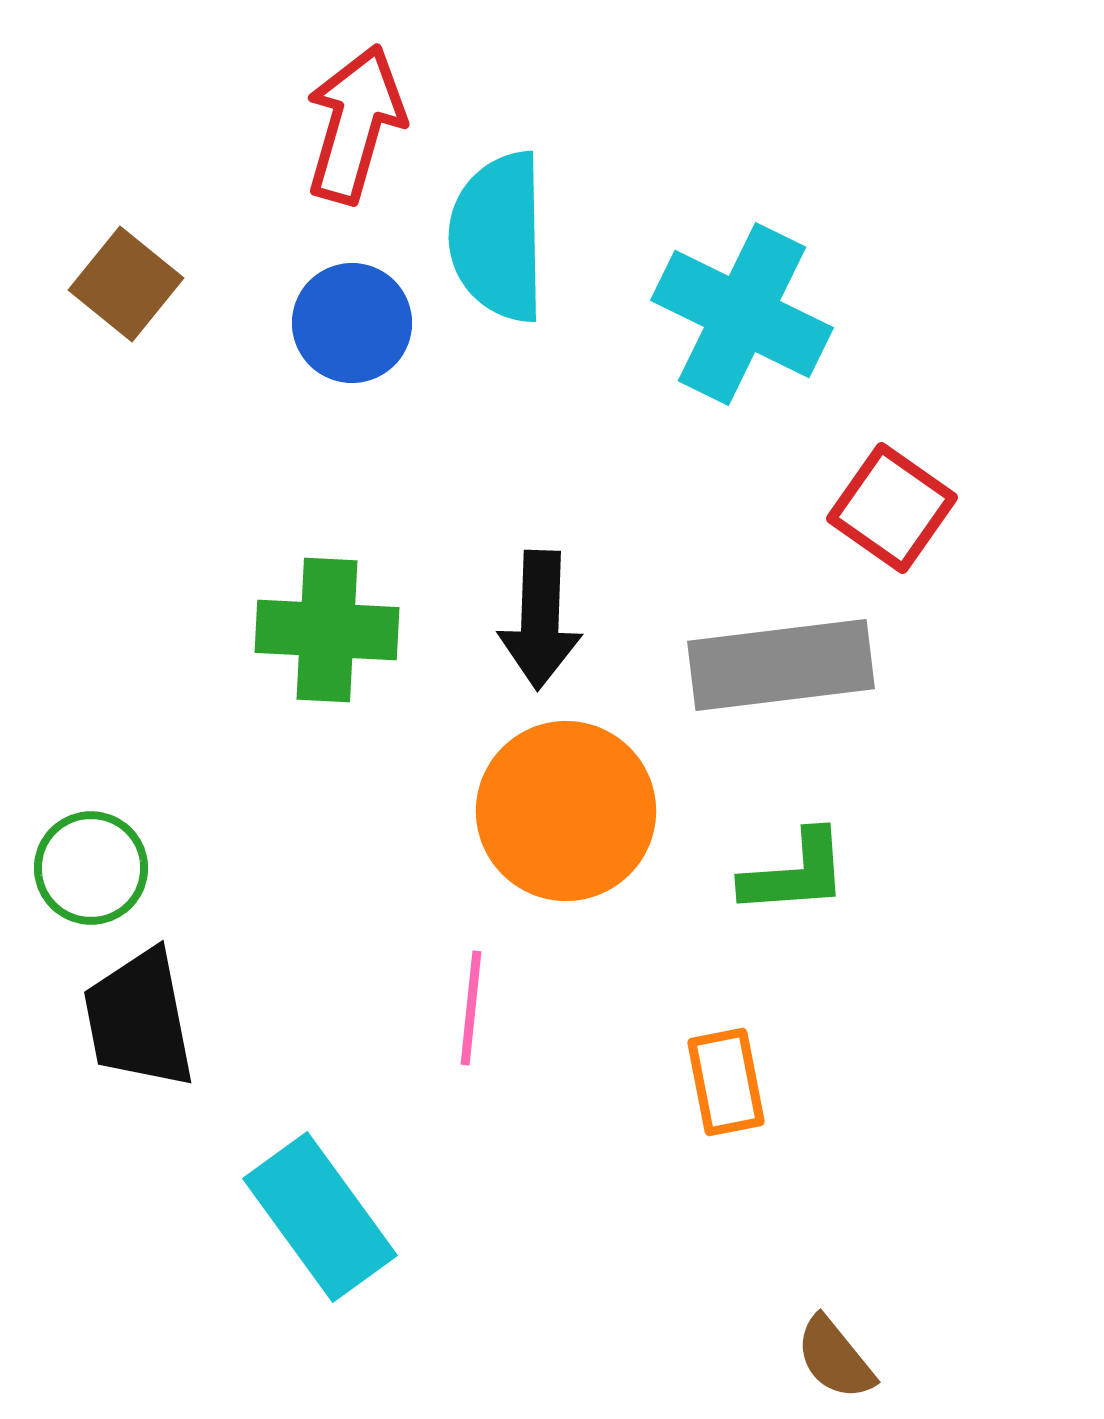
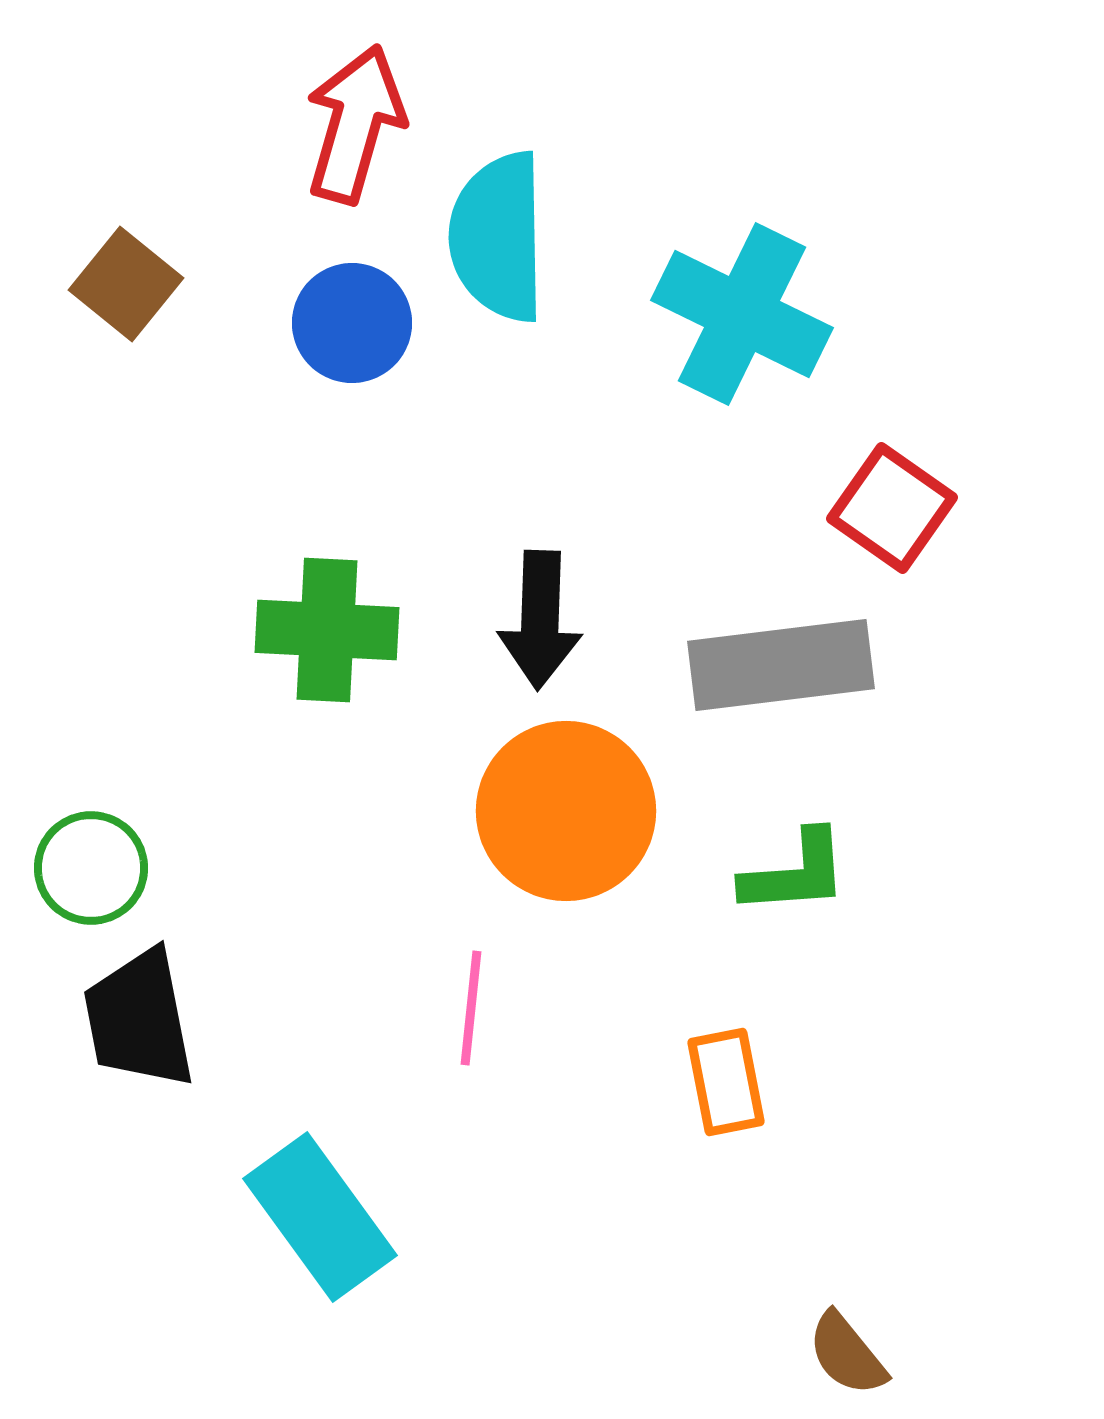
brown semicircle: moved 12 px right, 4 px up
